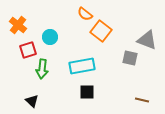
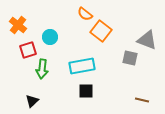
black square: moved 1 px left, 1 px up
black triangle: rotated 32 degrees clockwise
